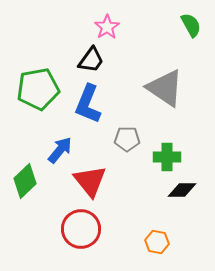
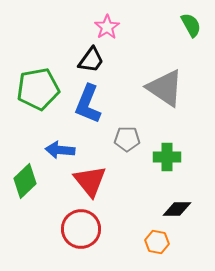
blue arrow: rotated 124 degrees counterclockwise
black diamond: moved 5 px left, 19 px down
